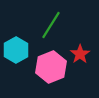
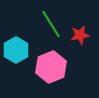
green line: moved 1 px up; rotated 64 degrees counterclockwise
red star: moved 19 px up; rotated 24 degrees clockwise
